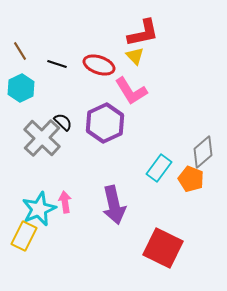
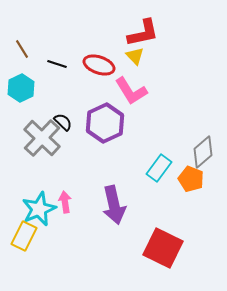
brown line: moved 2 px right, 2 px up
